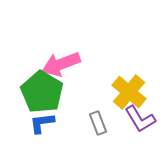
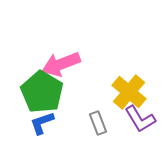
blue L-shape: rotated 12 degrees counterclockwise
